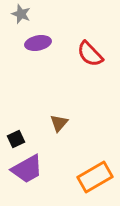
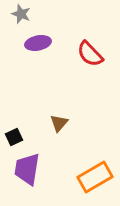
black square: moved 2 px left, 2 px up
purple trapezoid: rotated 128 degrees clockwise
